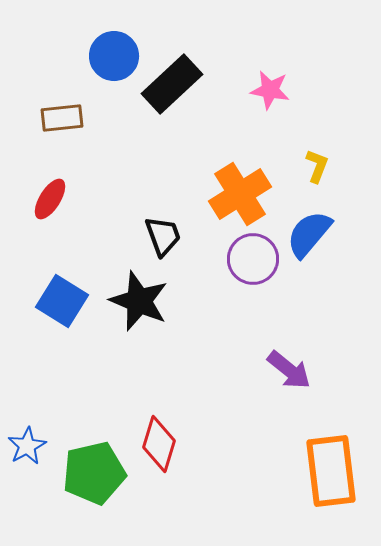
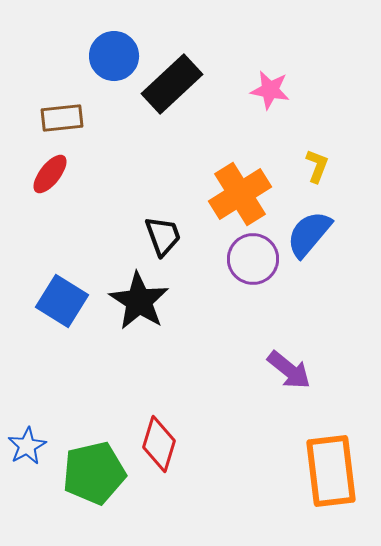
red ellipse: moved 25 px up; rotated 6 degrees clockwise
black star: rotated 10 degrees clockwise
